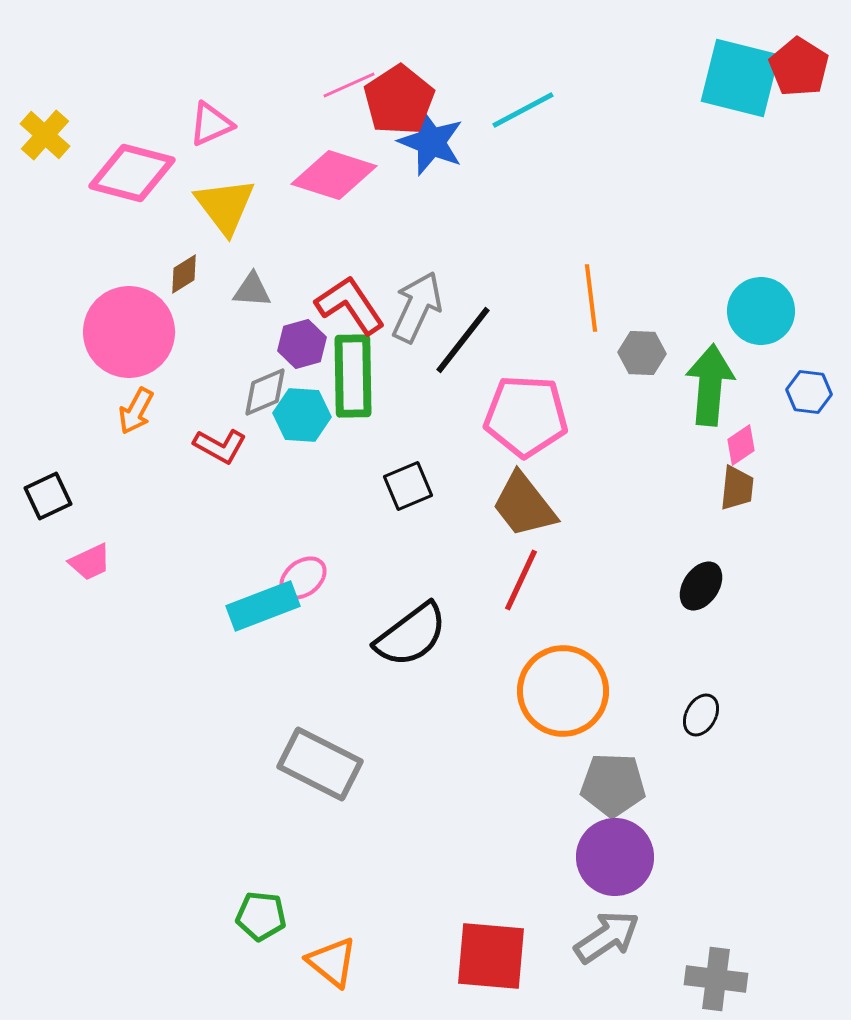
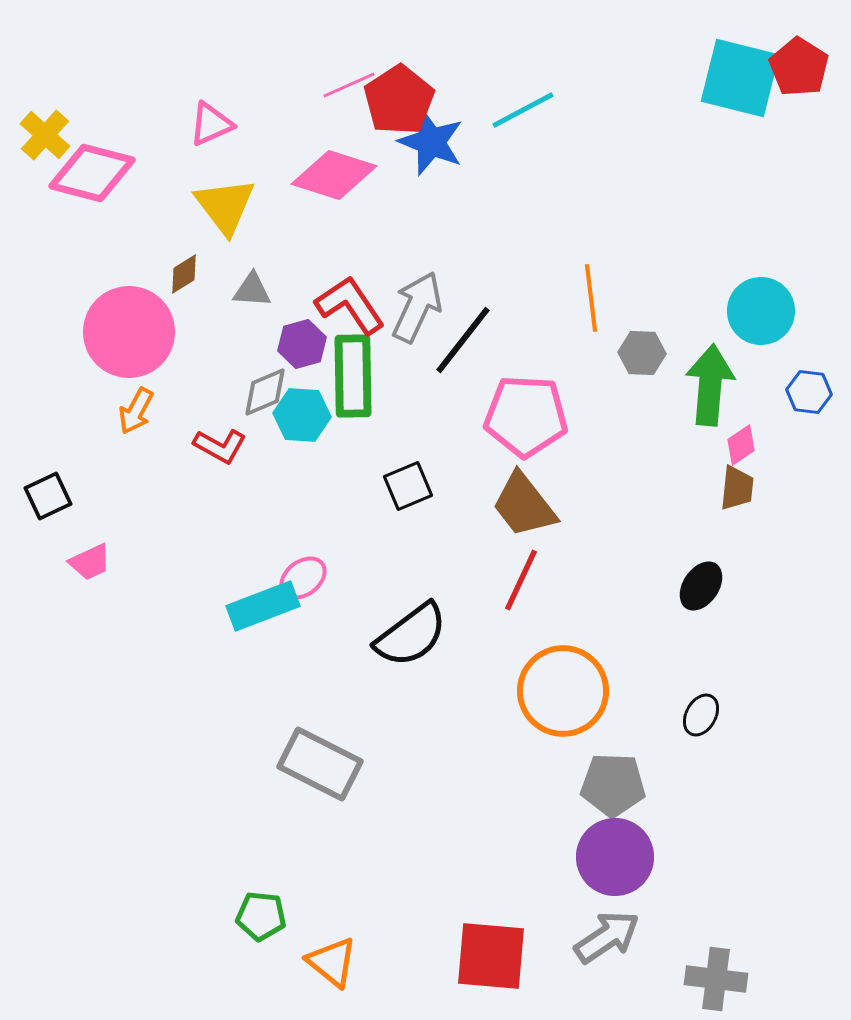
pink diamond at (132, 173): moved 40 px left
